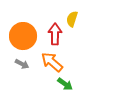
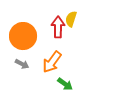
yellow semicircle: moved 1 px left
red arrow: moved 3 px right, 7 px up
orange arrow: rotated 95 degrees counterclockwise
